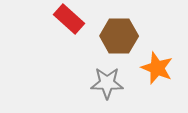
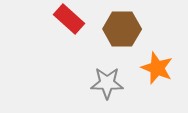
brown hexagon: moved 3 px right, 7 px up
